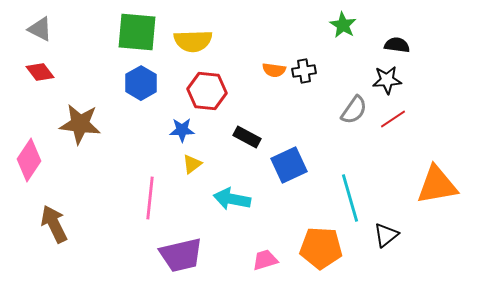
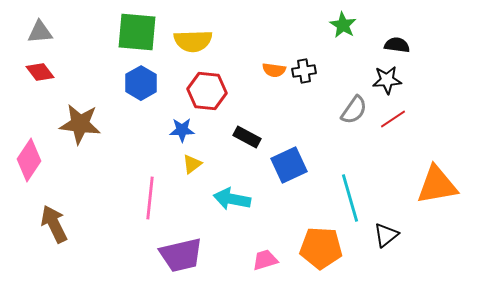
gray triangle: moved 3 px down; rotated 32 degrees counterclockwise
